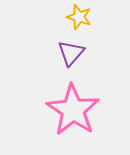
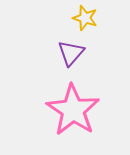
yellow star: moved 6 px right, 1 px down
